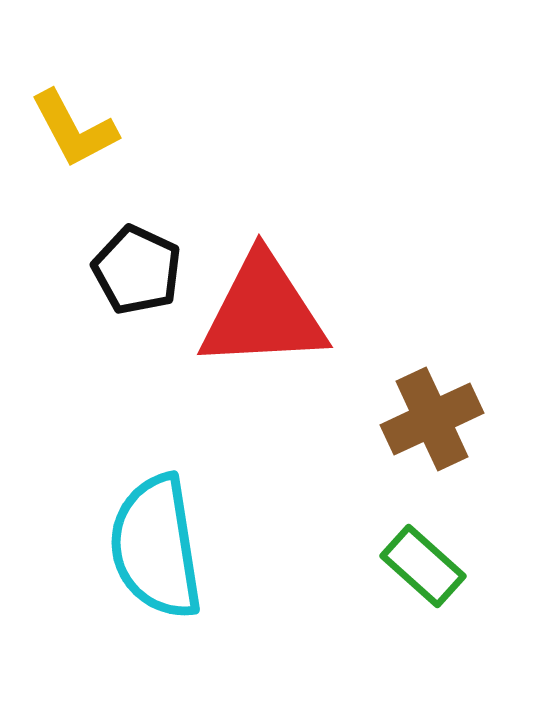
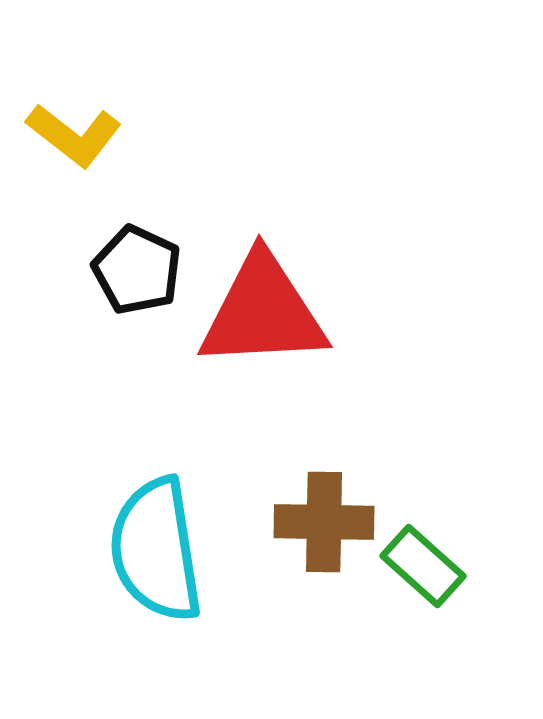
yellow L-shape: moved 6 px down; rotated 24 degrees counterclockwise
brown cross: moved 108 px left, 103 px down; rotated 26 degrees clockwise
cyan semicircle: moved 3 px down
